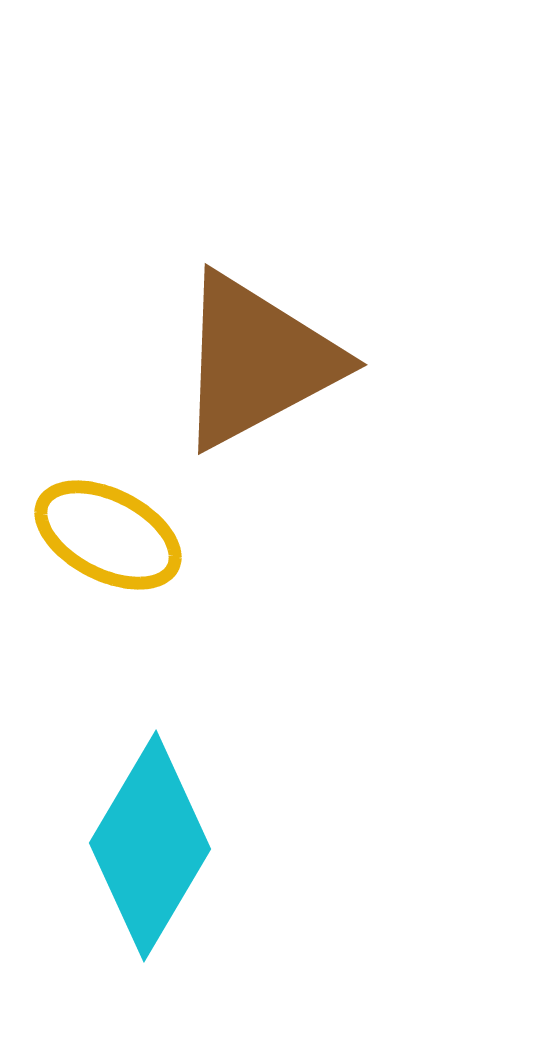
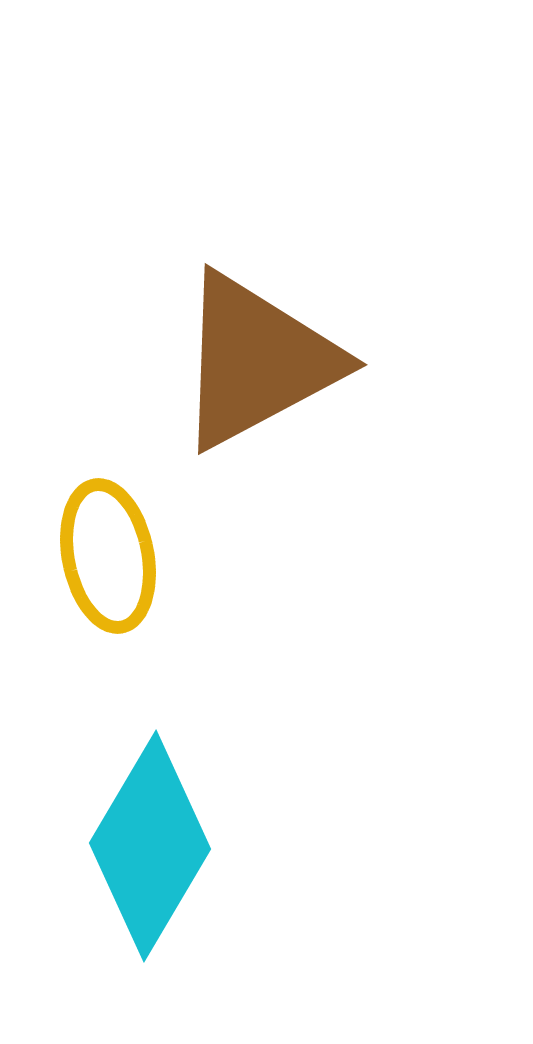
yellow ellipse: moved 21 px down; rotated 52 degrees clockwise
